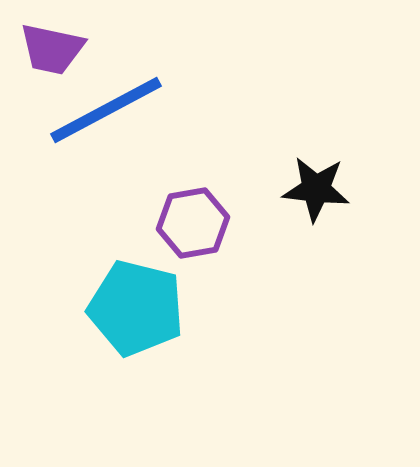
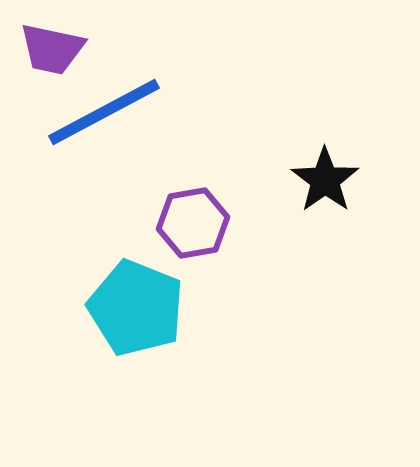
blue line: moved 2 px left, 2 px down
black star: moved 9 px right, 9 px up; rotated 30 degrees clockwise
cyan pentagon: rotated 8 degrees clockwise
